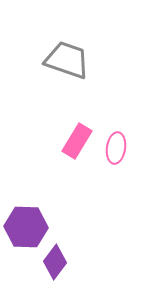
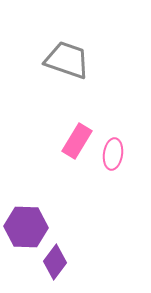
pink ellipse: moved 3 px left, 6 px down
